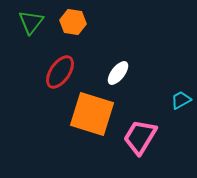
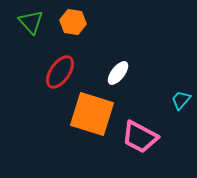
green triangle: rotated 20 degrees counterclockwise
cyan trapezoid: rotated 20 degrees counterclockwise
pink trapezoid: rotated 93 degrees counterclockwise
